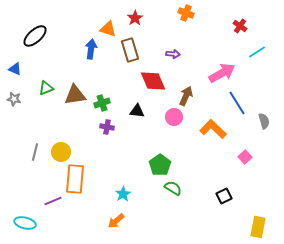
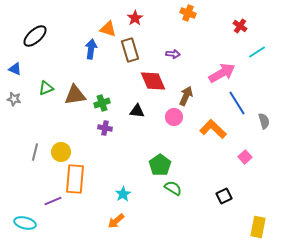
orange cross: moved 2 px right
purple cross: moved 2 px left, 1 px down
